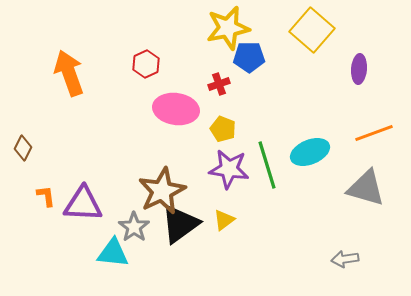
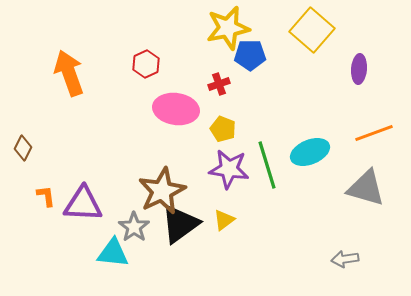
blue pentagon: moved 1 px right, 2 px up
